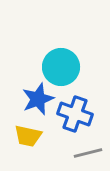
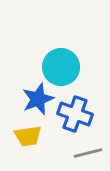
yellow trapezoid: rotated 20 degrees counterclockwise
